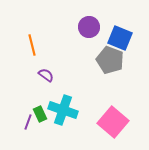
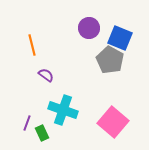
purple circle: moved 1 px down
gray pentagon: rotated 8 degrees clockwise
green rectangle: moved 2 px right, 19 px down
purple line: moved 1 px left, 1 px down
